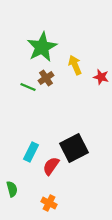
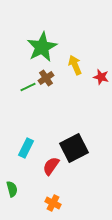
green line: rotated 49 degrees counterclockwise
cyan rectangle: moved 5 px left, 4 px up
orange cross: moved 4 px right
